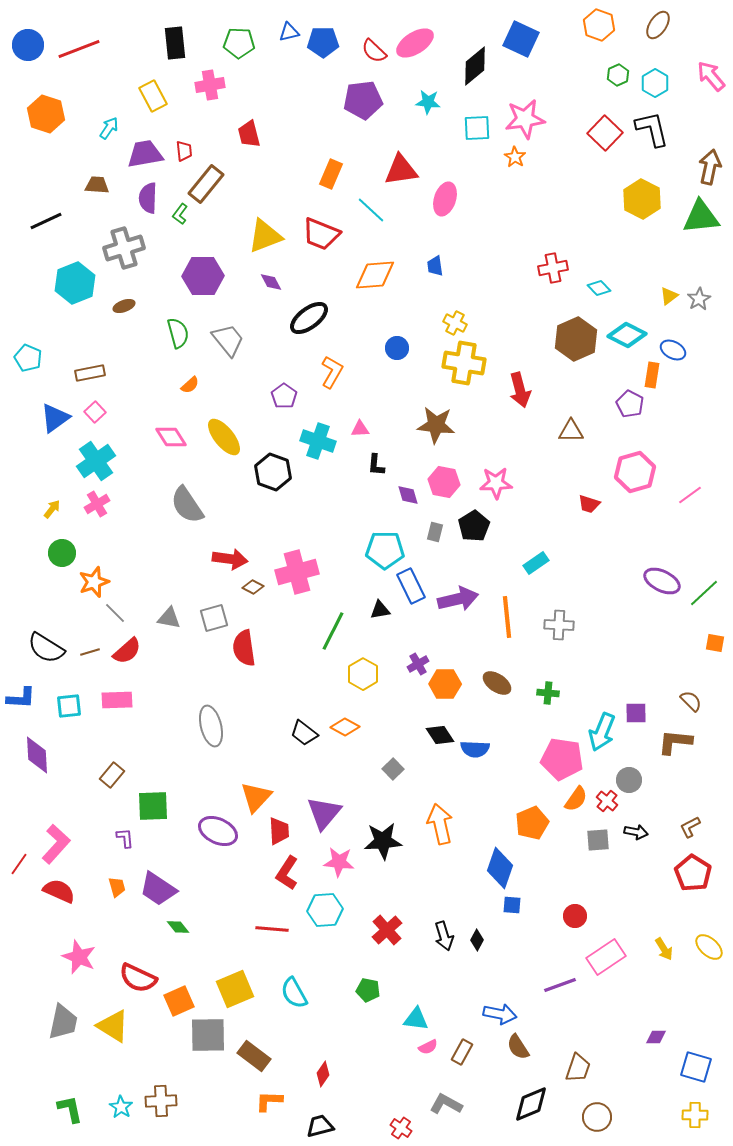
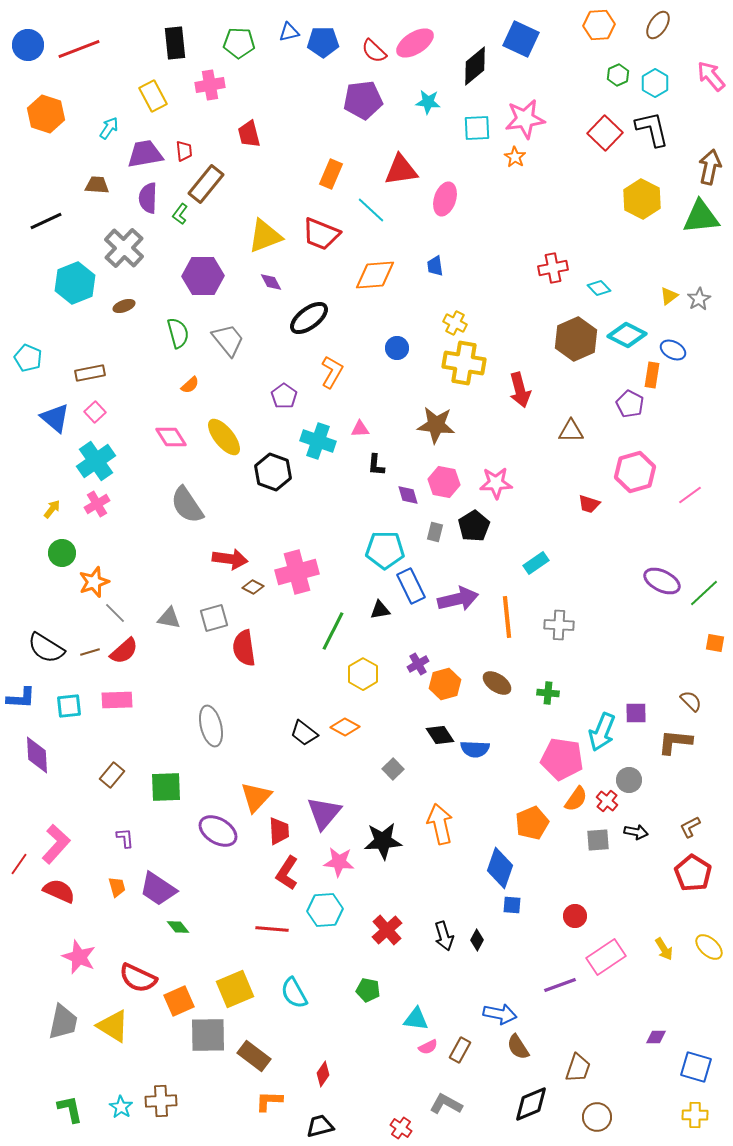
orange hexagon at (599, 25): rotated 24 degrees counterclockwise
gray cross at (124, 248): rotated 30 degrees counterclockwise
blue triangle at (55, 418): rotated 44 degrees counterclockwise
red semicircle at (127, 651): moved 3 px left
orange hexagon at (445, 684): rotated 16 degrees counterclockwise
green square at (153, 806): moved 13 px right, 19 px up
purple ellipse at (218, 831): rotated 6 degrees clockwise
brown rectangle at (462, 1052): moved 2 px left, 2 px up
